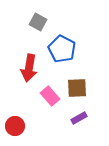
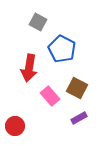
brown square: rotated 30 degrees clockwise
